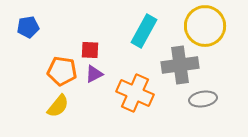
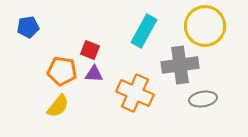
red square: rotated 18 degrees clockwise
purple triangle: rotated 30 degrees clockwise
